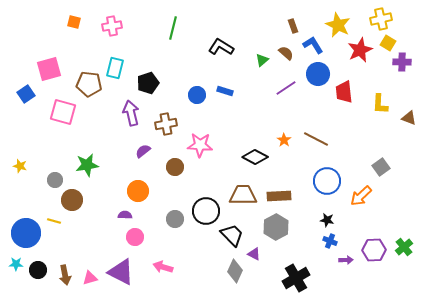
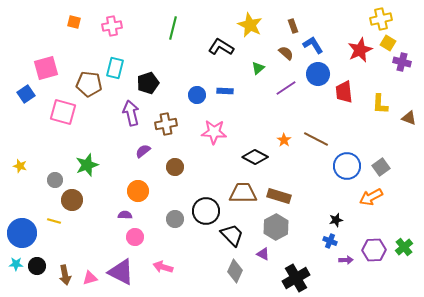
yellow star at (338, 25): moved 88 px left
green triangle at (262, 60): moved 4 px left, 8 px down
purple cross at (402, 62): rotated 12 degrees clockwise
pink square at (49, 69): moved 3 px left, 1 px up
blue rectangle at (225, 91): rotated 14 degrees counterclockwise
pink star at (200, 145): moved 14 px right, 13 px up
green star at (87, 165): rotated 10 degrees counterclockwise
blue circle at (327, 181): moved 20 px right, 15 px up
brown trapezoid at (243, 195): moved 2 px up
brown rectangle at (279, 196): rotated 20 degrees clockwise
orange arrow at (361, 196): moved 10 px right, 1 px down; rotated 15 degrees clockwise
black star at (327, 220): moved 9 px right; rotated 24 degrees counterclockwise
blue circle at (26, 233): moved 4 px left
purple triangle at (254, 254): moved 9 px right
black circle at (38, 270): moved 1 px left, 4 px up
